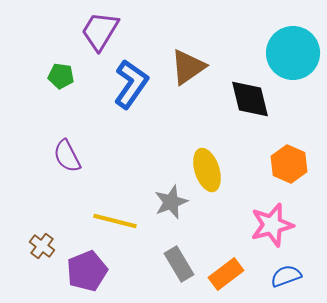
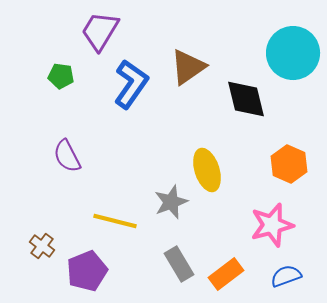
black diamond: moved 4 px left
